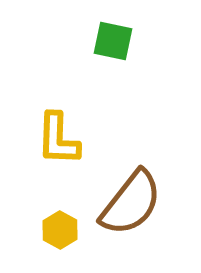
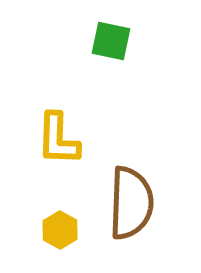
green square: moved 2 px left
brown semicircle: rotated 36 degrees counterclockwise
